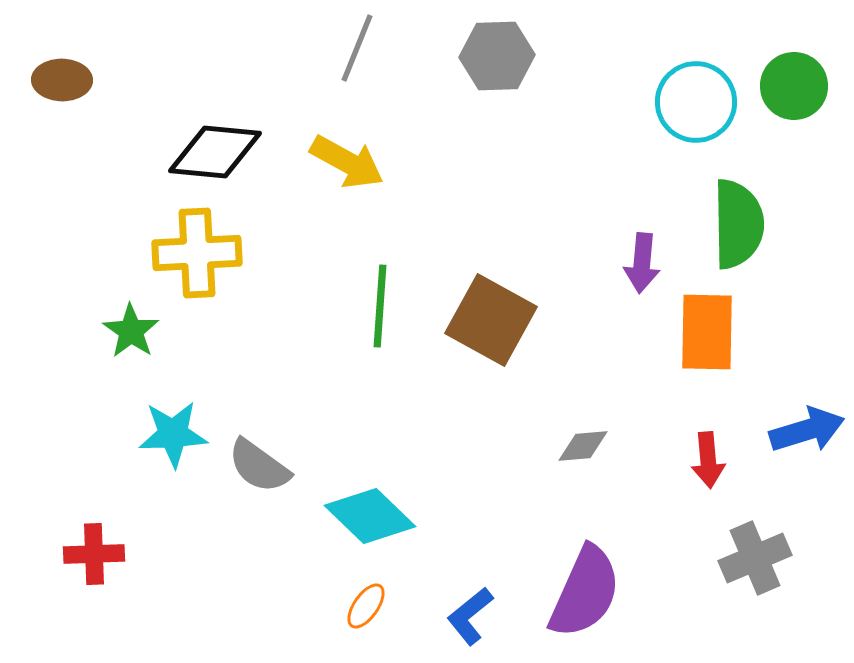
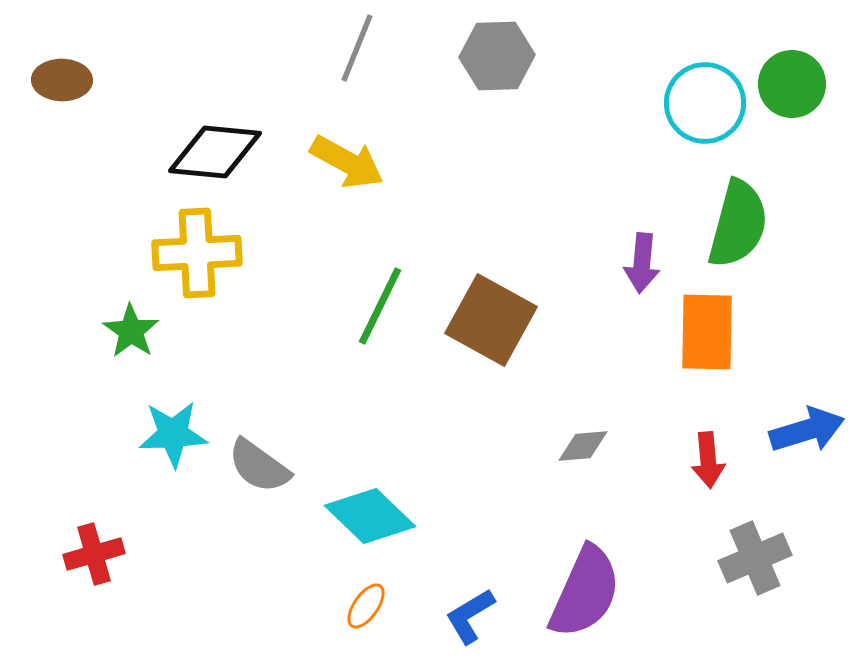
green circle: moved 2 px left, 2 px up
cyan circle: moved 9 px right, 1 px down
green semicircle: rotated 16 degrees clockwise
green line: rotated 22 degrees clockwise
red cross: rotated 14 degrees counterclockwise
blue L-shape: rotated 8 degrees clockwise
